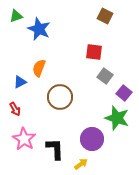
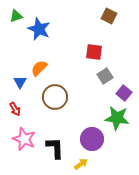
brown square: moved 4 px right
orange semicircle: rotated 24 degrees clockwise
gray square: rotated 21 degrees clockwise
blue triangle: rotated 32 degrees counterclockwise
brown circle: moved 5 px left
green star: rotated 10 degrees counterclockwise
pink star: rotated 10 degrees counterclockwise
black L-shape: moved 1 px up
